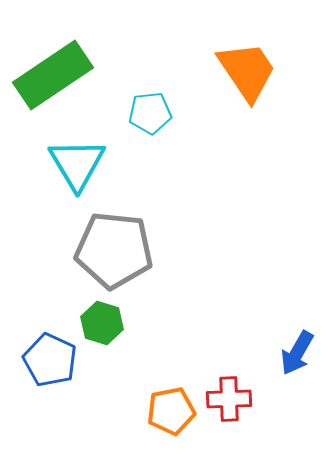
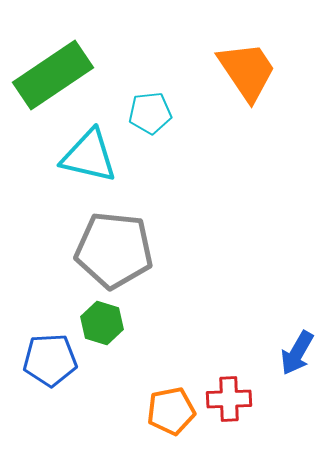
cyan triangle: moved 12 px right, 8 px up; rotated 46 degrees counterclockwise
blue pentagon: rotated 28 degrees counterclockwise
